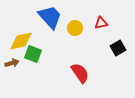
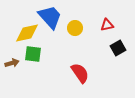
red triangle: moved 6 px right, 2 px down
yellow diamond: moved 6 px right, 8 px up
green square: rotated 12 degrees counterclockwise
